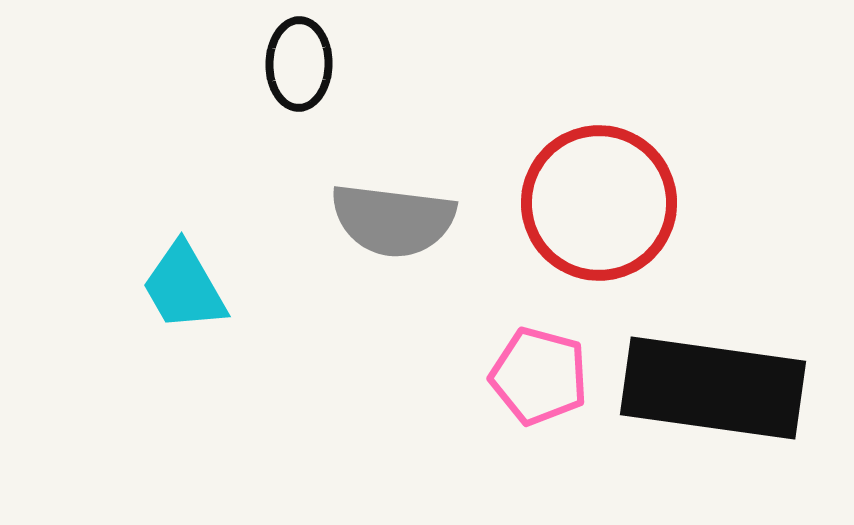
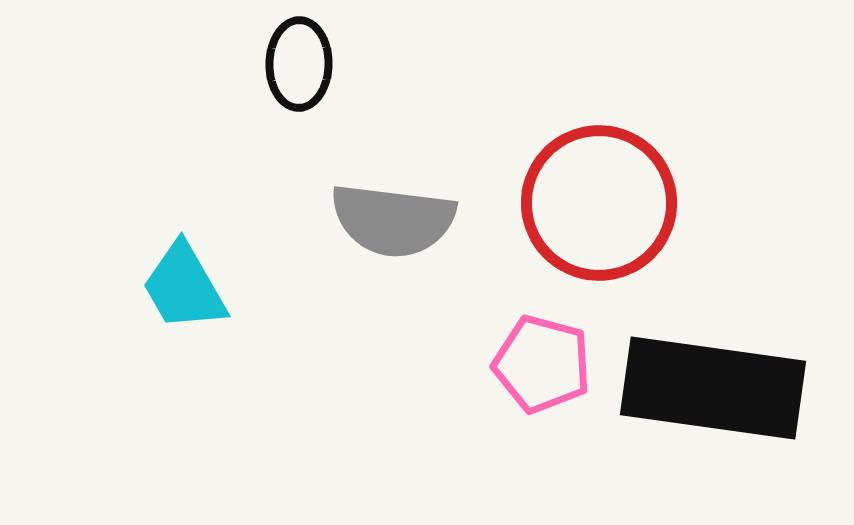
pink pentagon: moved 3 px right, 12 px up
